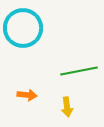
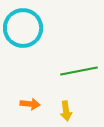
orange arrow: moved 3 px right, 9 px down
yellow arrow: moved 1 px left, 4 px down
